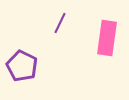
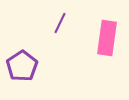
purple pentagon: rotated 12 degrees clockwise
